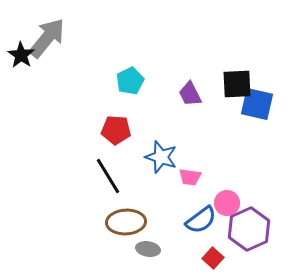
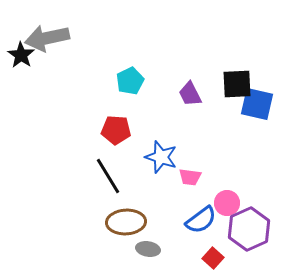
gray arrow: rotated 141 degrees counterclockwise
